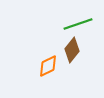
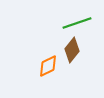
green line: moved 1 px left, 1 px up
